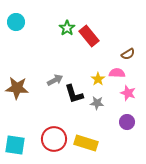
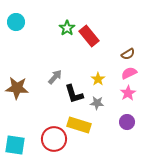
pink semicircle: moved 12 px right; rotated 28 degrees counterclockwise
gray arrow: moved 3 px up; rotated 21 degrees counterclockwise
pink star: rotated 21 degrees clockwise
yellow rectangle: moved 7 px left, 18 px up
